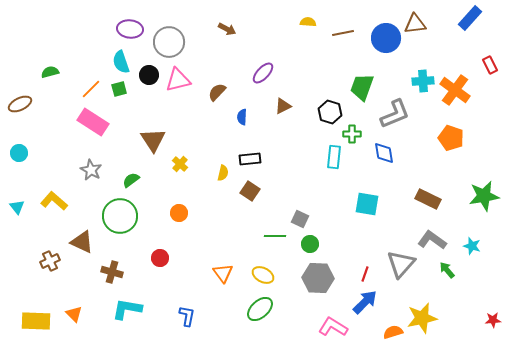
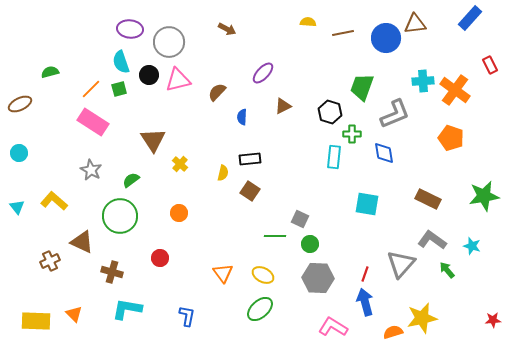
blue arrow at (365, 302): rotated 60 degrees counterclockwise
